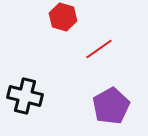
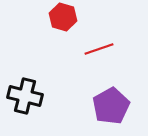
red line: rotated 16 degrees clockwise
